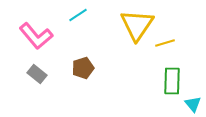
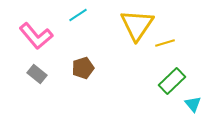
green rectangle: rotated 44 degrees clockwise
